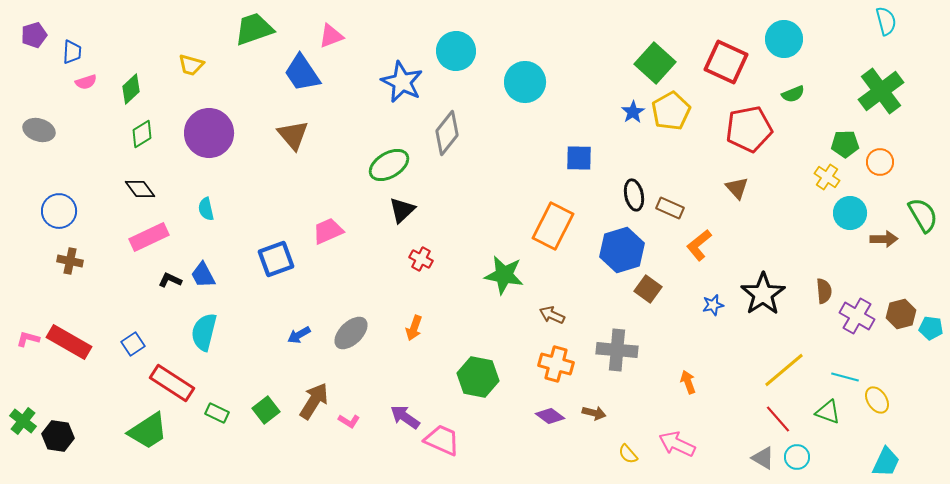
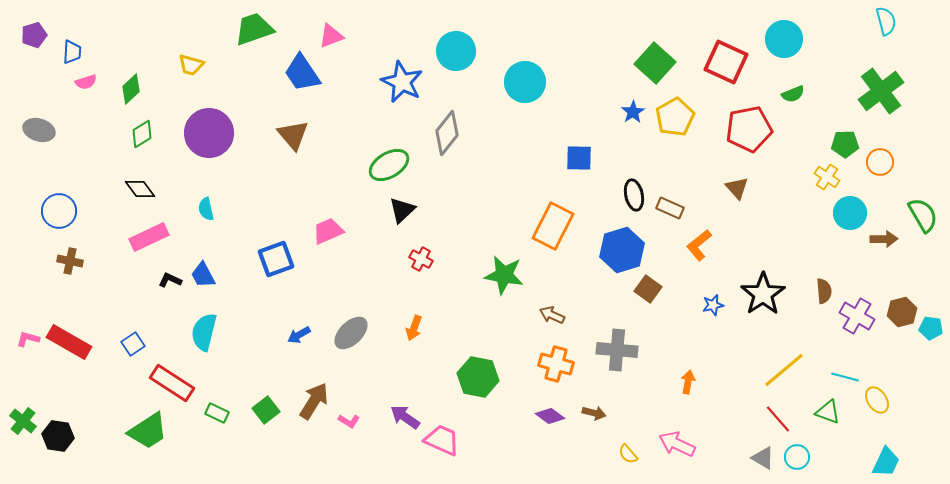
yellow pentagon at (671, 111): moved 4 px right, 6 px down
brown hexagon at (901, 314): moved 1 px right, 2 px up
orange arrow at (688, 382): rotated 30 degrees clockwise
